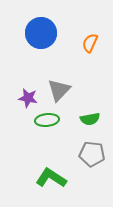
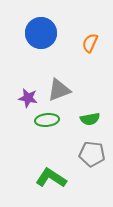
gray triangle: rotated 25 degrees clockwise
